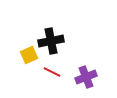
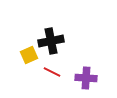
purple cross: moved 1 px down; rotated 25 degrees clockwise
